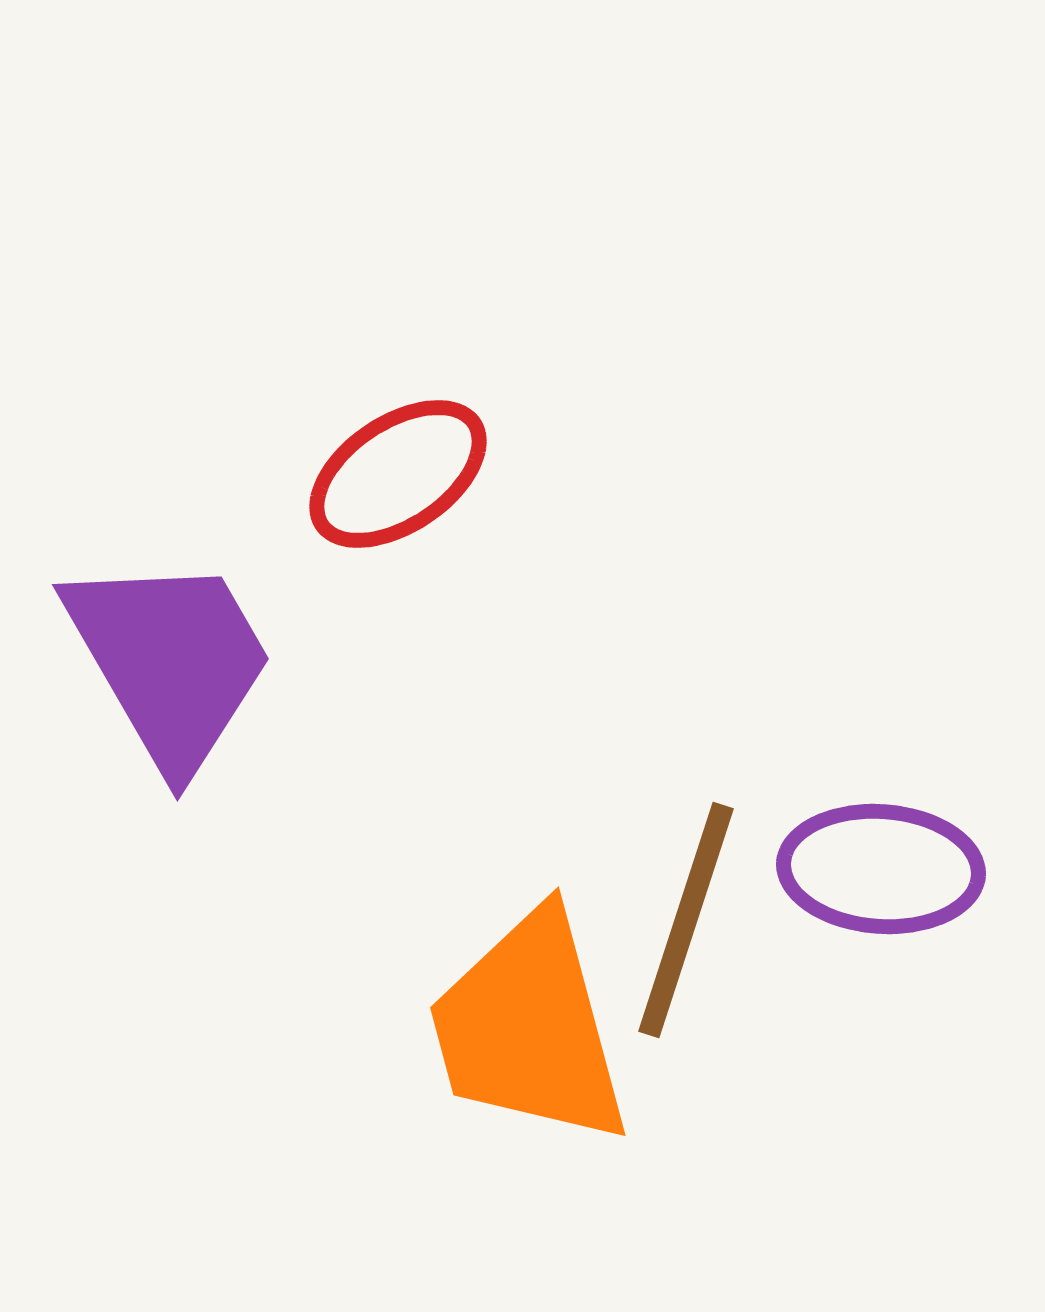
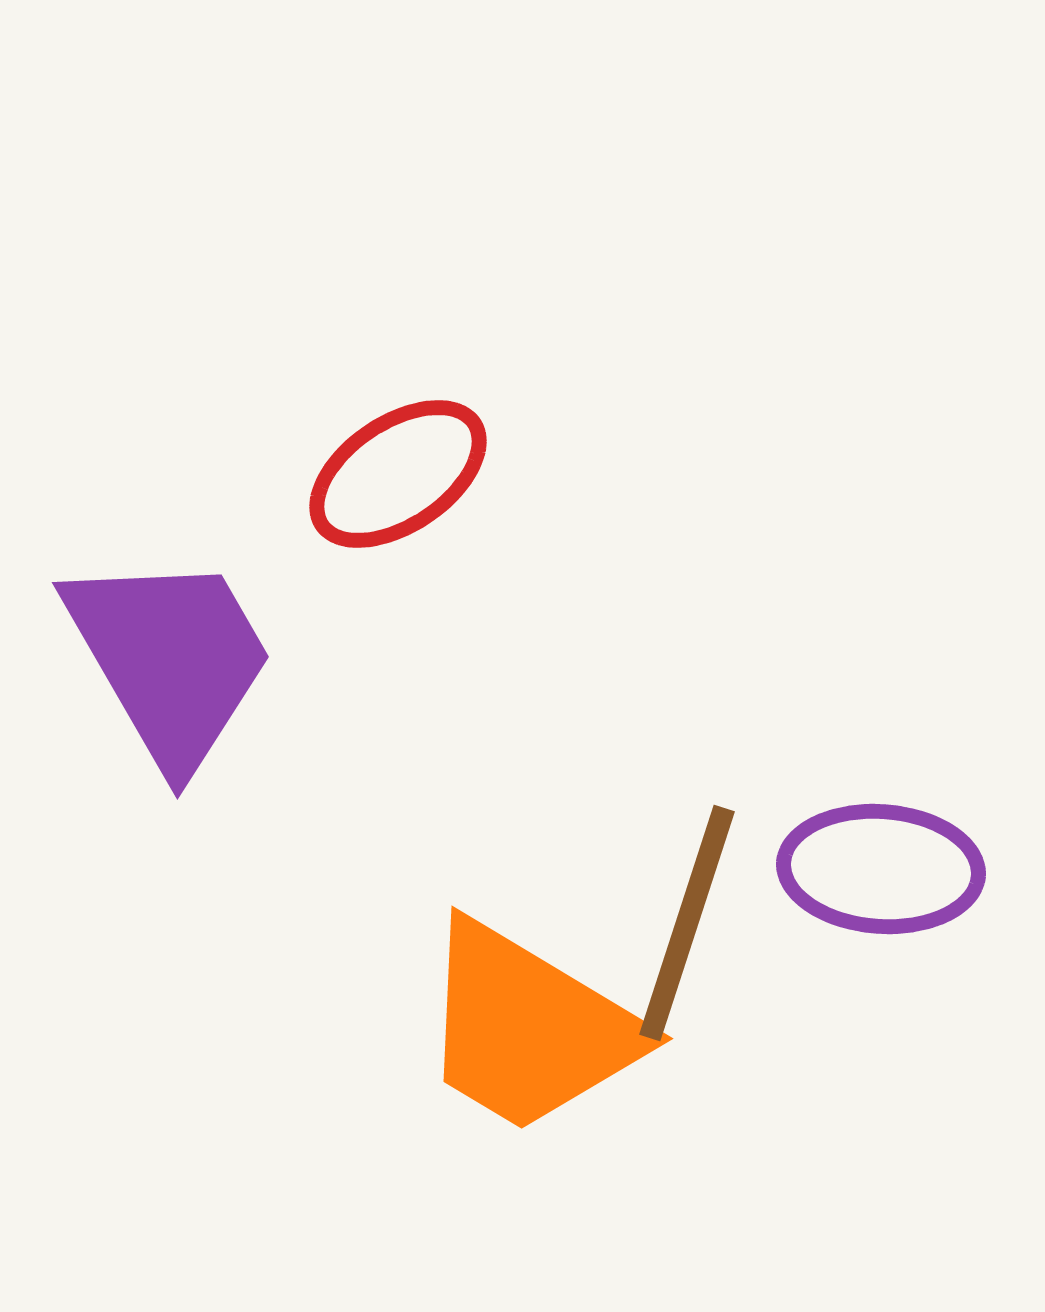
purple trapezoid: moved 2 px up
brown line: moved 1 px right, 3 px down
orange trapezoid: rotated 44 degrees counterclockwise
